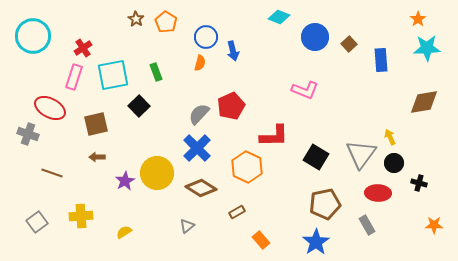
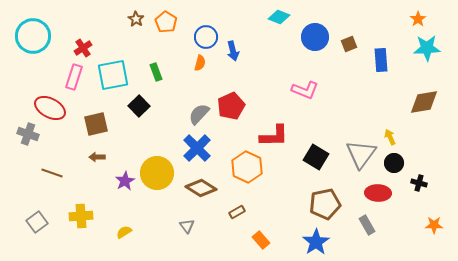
brown square at (349, 44): rotated 21 degrees clockwise
gray triangle at (187, 226): rotated 28 degrees counterclockwise
